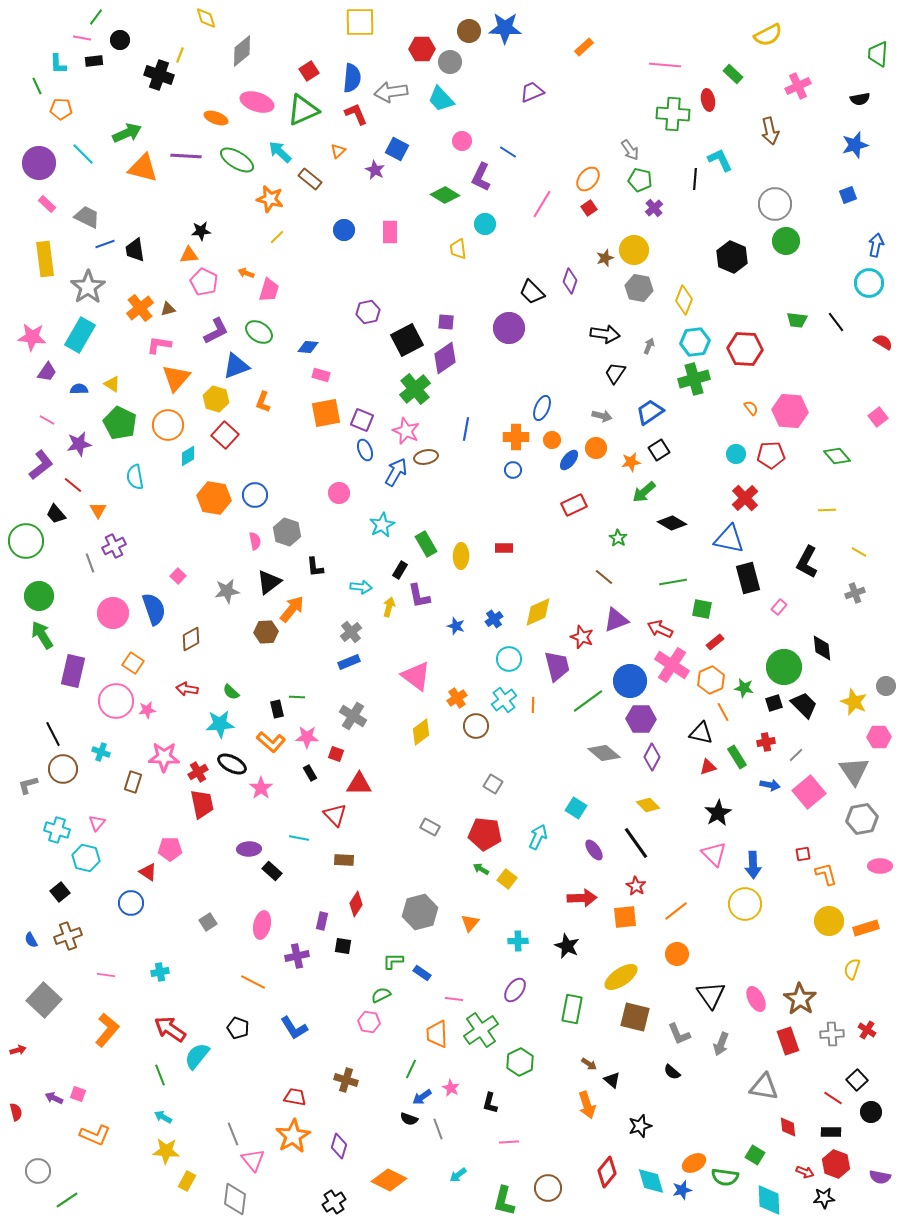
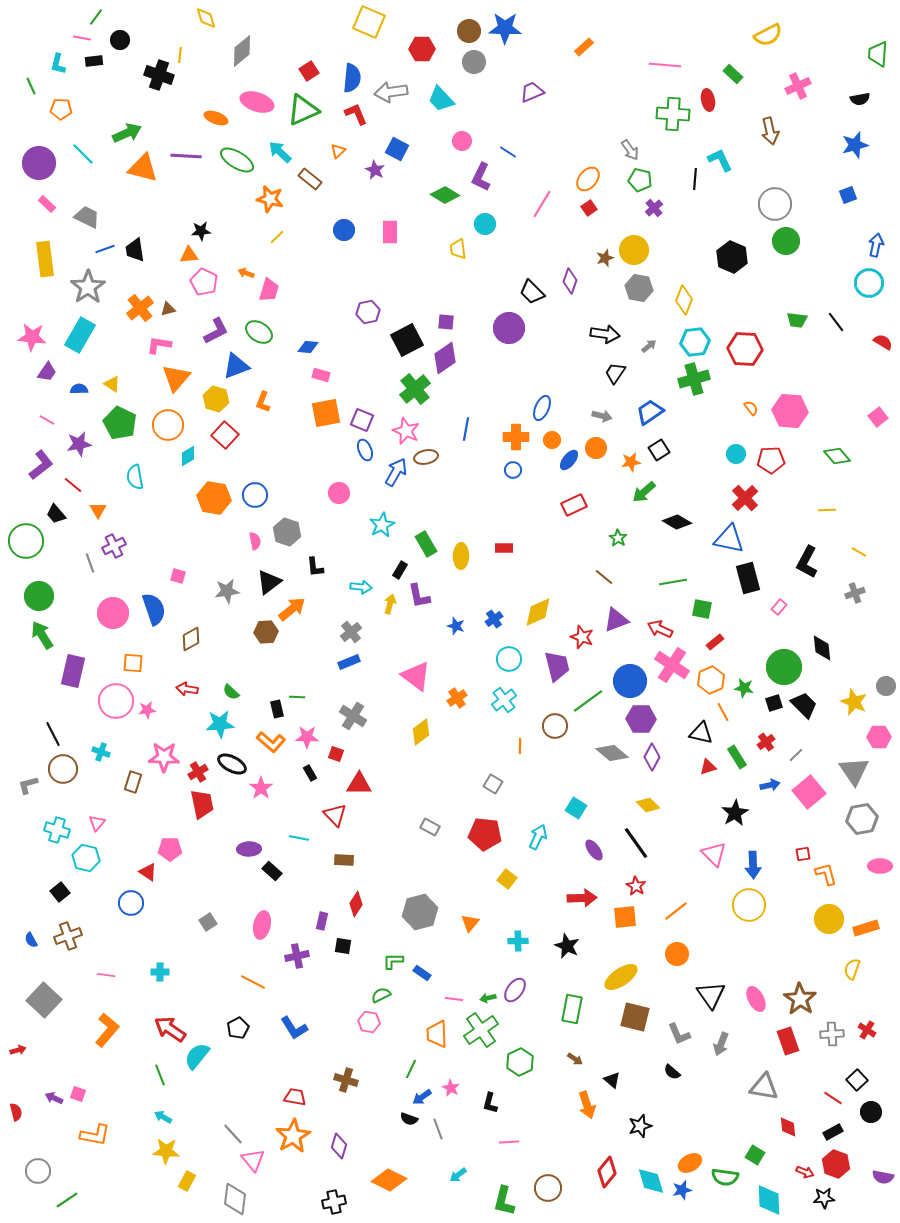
yellow square at (360, 22): moved 9 px right; rotated 24 degrees clockwise
yellow line at (180, 55): rotated 14 degrees counterclockwise
gray circle at (450, 62): moved 24 px right
cyan L-shape at (58, 64): rotated 15 degrees clockwise
green line at (37, 86): moved 6 px left
blue line at (105, 244): moved 5 px down
gray arrow at (649, 346): rotated 28 degrees clockwise
red pentagon at (771, 455): moved 5 px down
black diamond at (672, 523): moved 5 px right, 1 px up
pink square at (178, 576): rotated 28 degrees counterclockwise
yellow arrow at (389, 607): moved 1 px right, 3 px up
orange arrow at (292, 609): rotated 12 degrees clockwise
orange square at (133, 663): rotated 30 degrees counterclockwise
orange line at (533, 705): moved 13 px left, 41 px down
brown circle at (476, 726): moved 79 px right
red cross at (766, 742): rotated 24 degrees counterclockwise
gray diamond at (604, 753): moved 8 px right
blue arrow at (770, 785): rotated 24 degrees counterclockwise
black star at (718, 813): moved 17 px right
green arrow at (481, 869): moved 7 px right, 129 px down; rotated 42 degrees counterclockwise
yellow circle at (745, 904): moved 4 px right, 1 px down
yellow circle at (829, 921): moved 2 px up
cyan cross at (160, 972): rotated 12 degrees clockwise
black pentagon at (238, 1028): rotated 25 degrees clockwise
brown arrow at (589, 1064): moved 14 px left, 5 px up
black rectangle at (831, 1132): moved 2 px right; rotated 30 degrees counterclockwise
gray line at (233, 1134): rotated 20 degrees counterclockwise
orange L-shape at (95, 1135): rotated 12 degrees counterclockwise
orange ellipse at (694, 1163): moved 4 px left
purple semicircle at (880, 1177): moved 3 px right
black cross at (334, 1202): rotated 20 degrees clockwise
